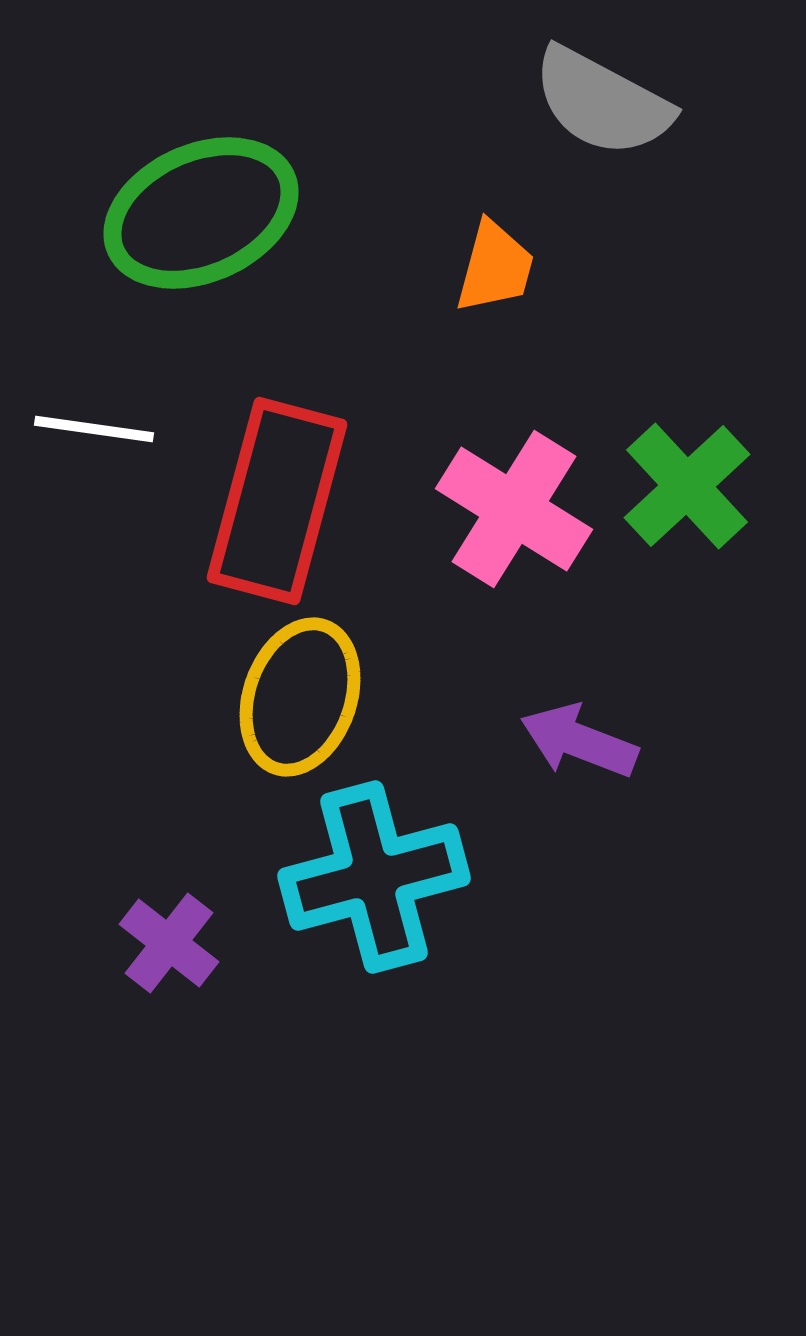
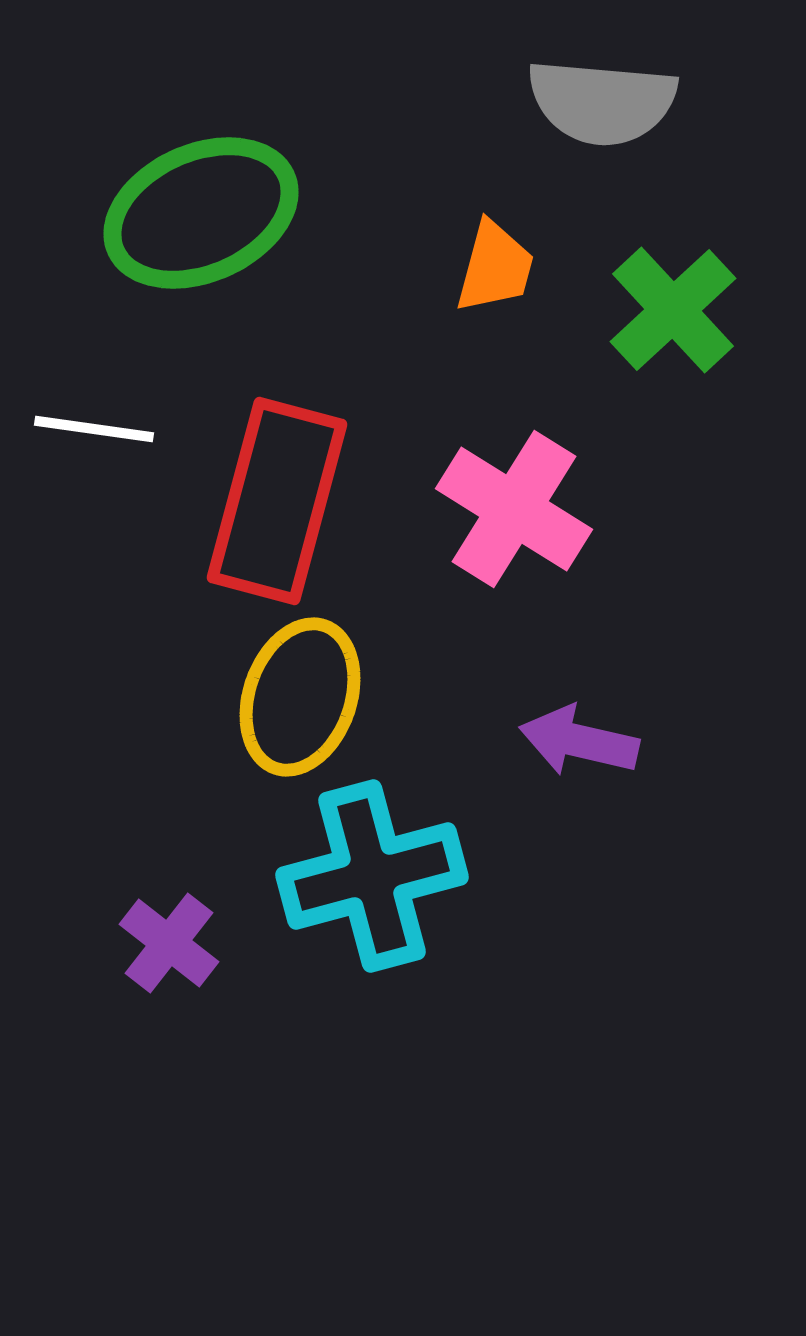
gray semicircle: rotated 23 degrees counterclockwise
green cross: moved 14 px left, 176 px up
purple arrow: rotated 8 degrees counterclockwise
cyan cross: moved 2 px left, 1 px up
